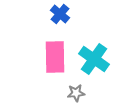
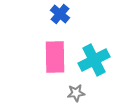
cyan cross: moved 1 px down; rotated 28 degrees clockwise
